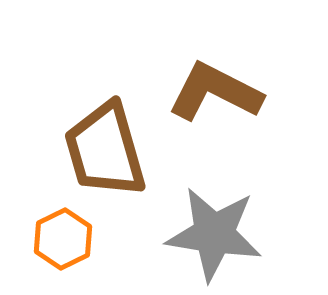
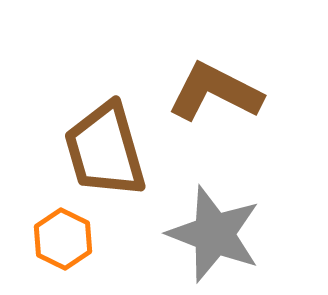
gray star: rotated 12 degrees clockwise
orange hexagon: rotated 8 degrees counterclockwise
